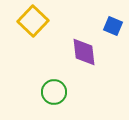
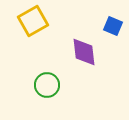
yellow square: rotated 16 degrees clockwise
green circle: moved 7 px left, 7 px up
